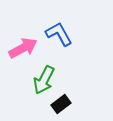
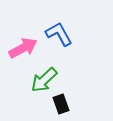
green arrow: rotated 20 degrees clockwise
black rectangle: rotated 72 degrees counterclockwise
